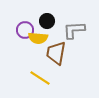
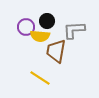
purple circle: moved 1 px right, 3 px up
yellow semicircle: moved 2 px right, 2 px up
brown trapezoid: moved 2 px up
